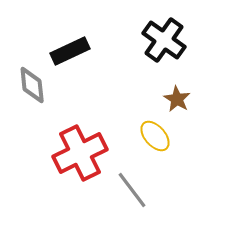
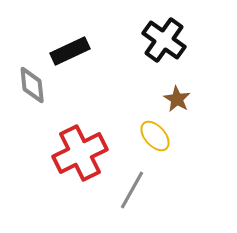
gray line: rotated 66 degrees clockwise
